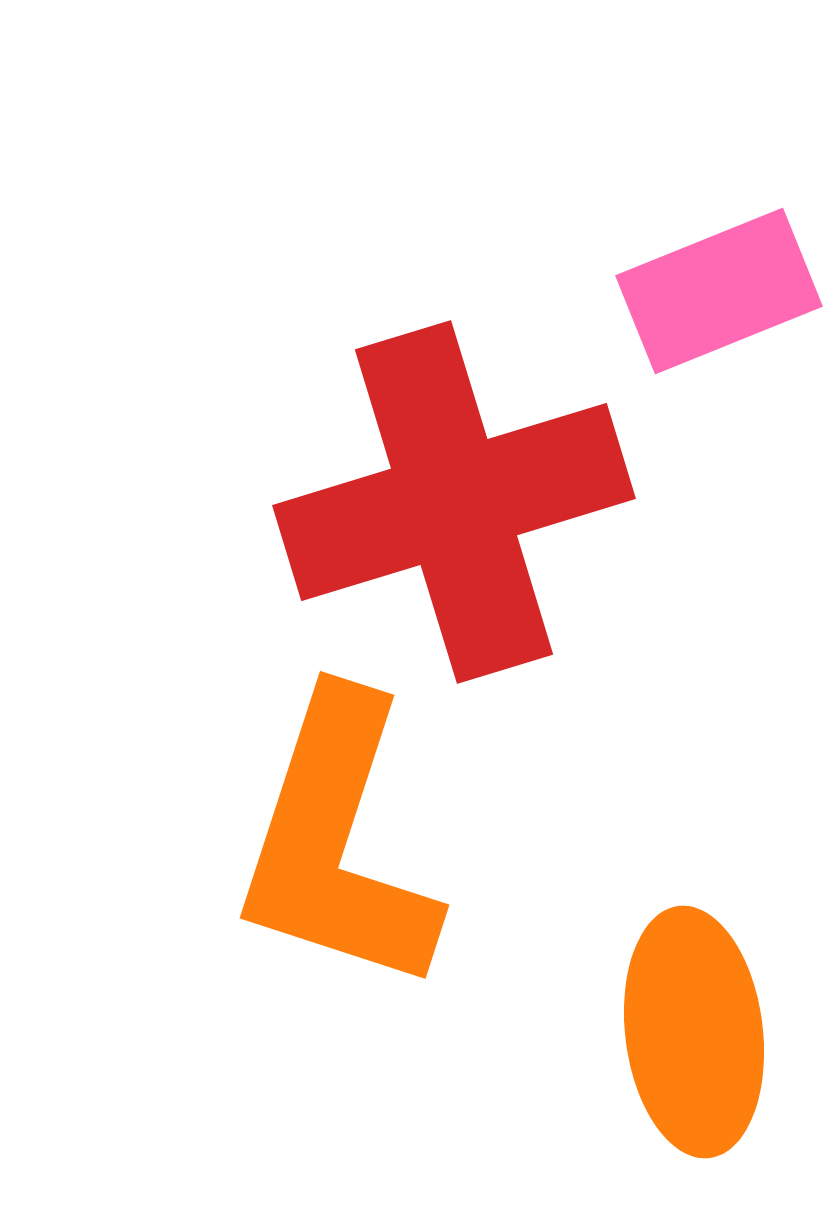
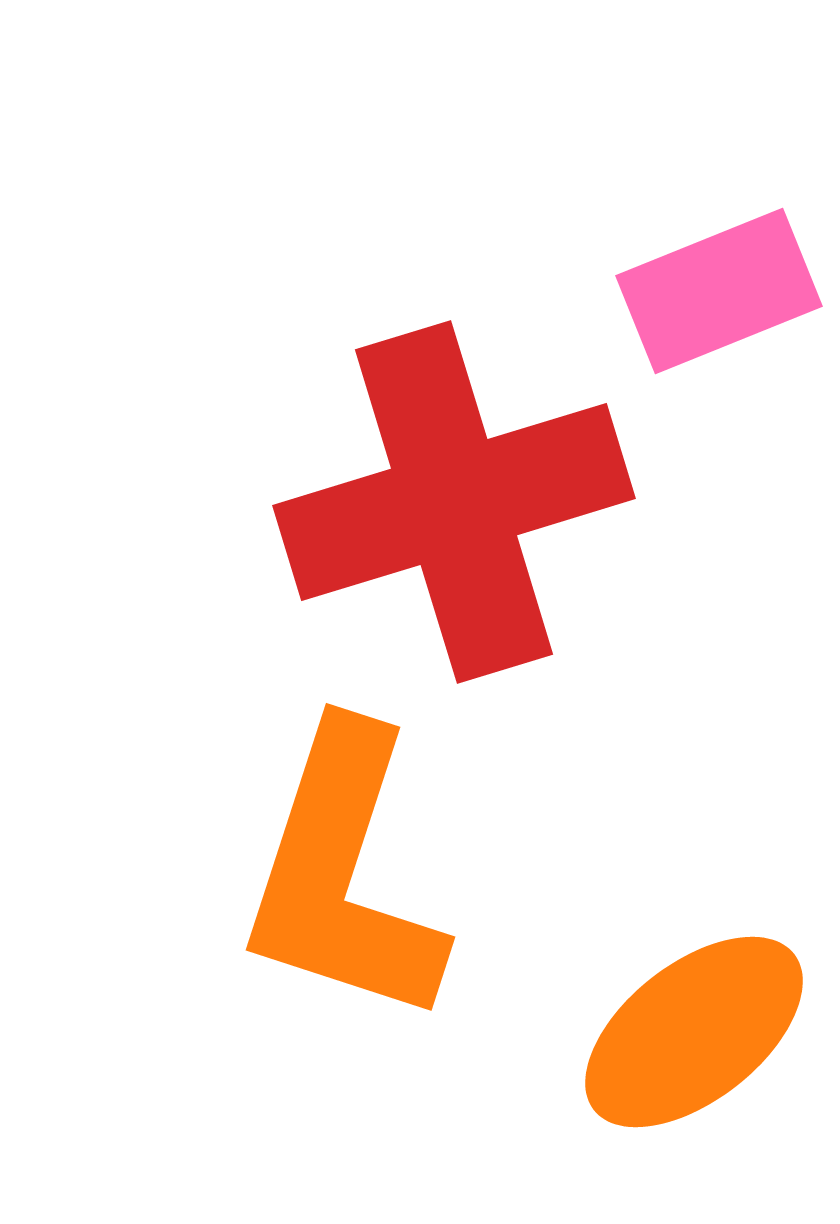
orange L-shape: moved 6 px right, 32 px down
orange ellipse: rotated 59 degrees clockwise
